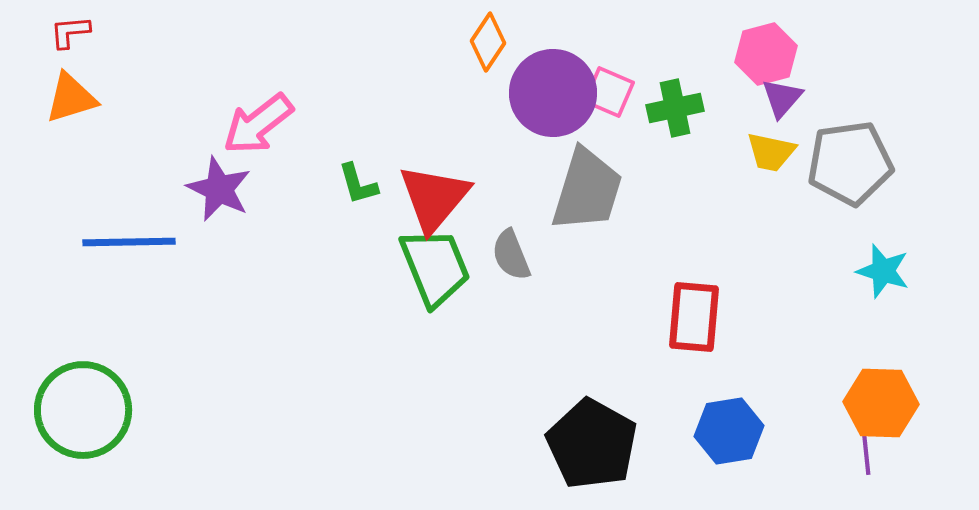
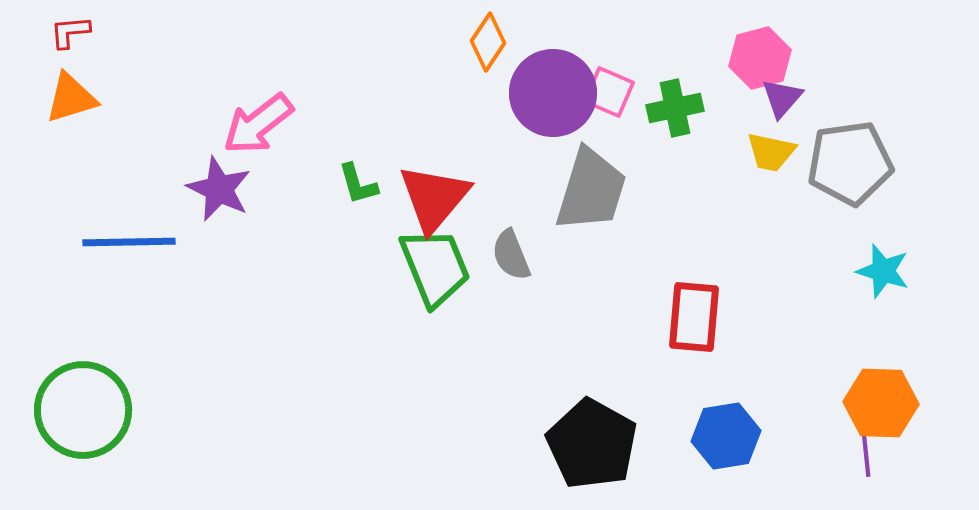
pink hexagon: moved 6 px left, 4 px down
gray trapezoid: moved 4 px right
blue hexagon: moved 3 px left, 5 px down
purple line: moved 2 px down
